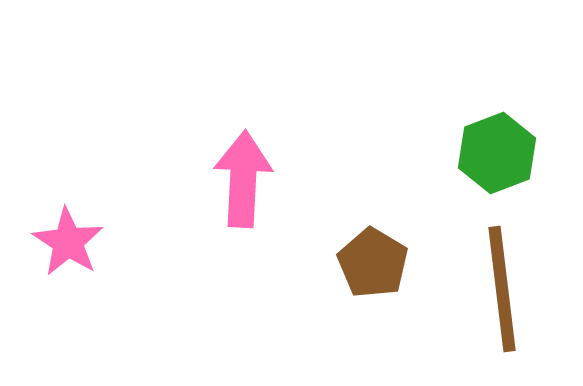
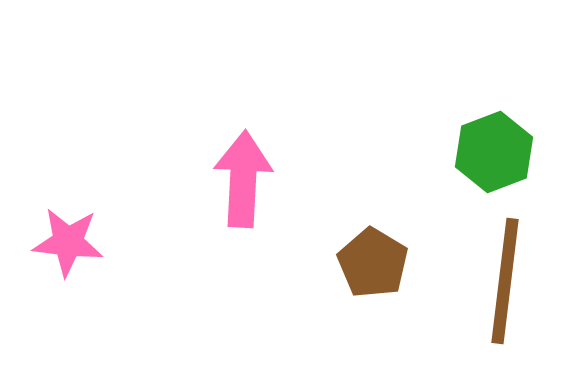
green hexagon: moved 3 px left, 1 px up
pink star: rotated 26 degrees counterclockwise
brown line: moved 3 px right, 8 px up; rotated 14 degrees clockwise
